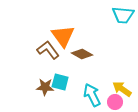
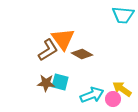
orange triangle: moved 3 px down
brown L-shape: rotated 95 degrees clockwise
brown star: moved 1 px right, 4 px up
cyan arrow: rotated 95 degrees clockwise
pink circle: moved 2 px left, 3 px up
